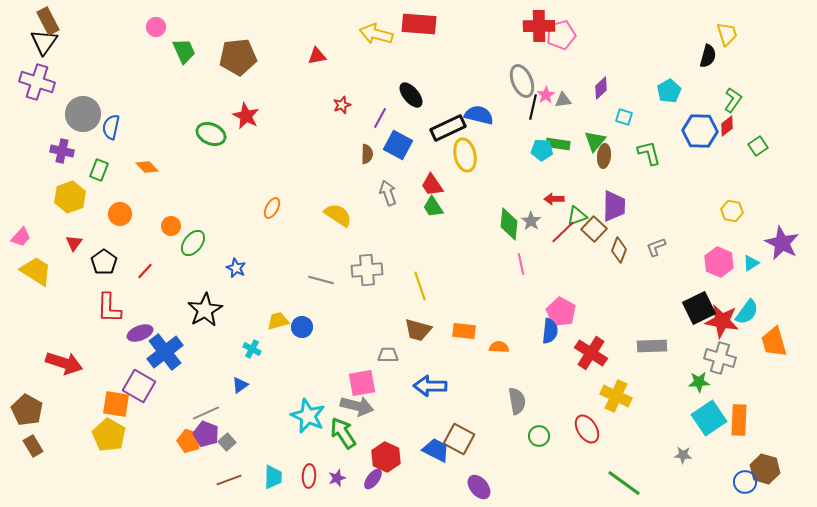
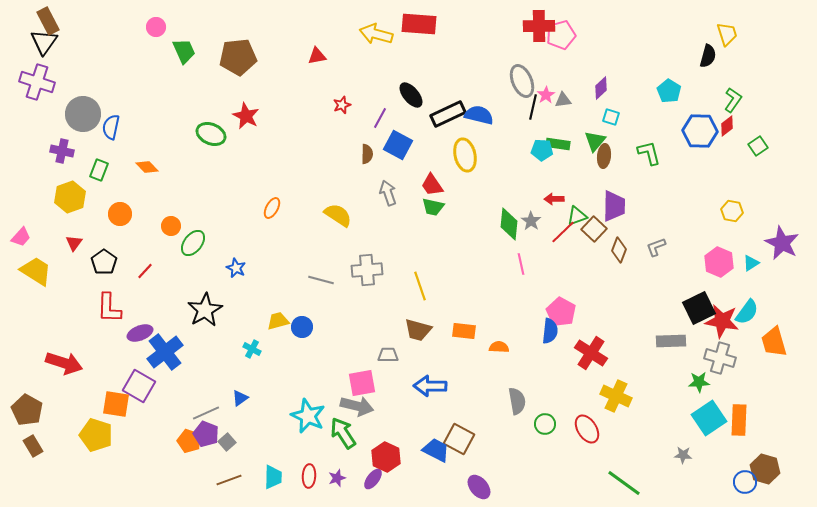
cyan pentagon at (669, 91): rotated 10 degrees counterclockwise
cyan square at (624, 117): moved 13 px left
black rectangle at (448, 128): moved 14 px up
green trapezoid at (433, 207): rotated 45 degrees counterclockwise
gray rectangle at (652, 346): moved 19 px right, 5 px up
blue triangle at (240, 385): moved 13 px down
yellow pentagon at (109, 435): moved 13 px left; rotated 12 degrees counterclockwise
green circle at (539, 436): moved 6 px right, 12 px up
